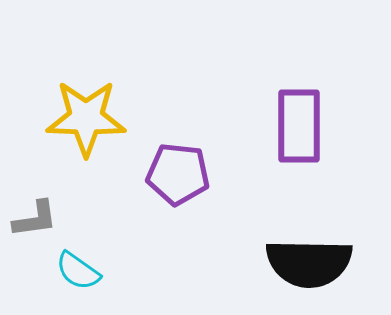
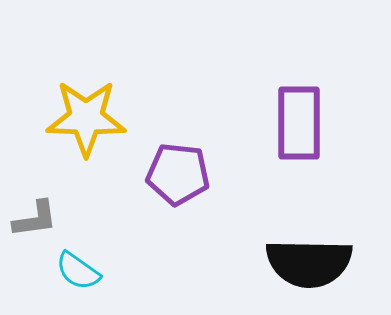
purple rectangle: moved 3 px up
